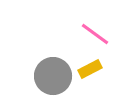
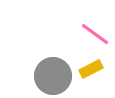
yellow rectangle: moved 1 px right
